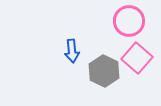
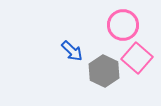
pink circle: moved 6 px left, 4 px down
blue arrow: rotated 40 degrees counterclockwise
